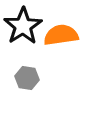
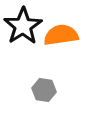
gray hexagon: moved 17 px right, 12 px down
